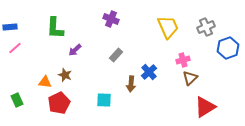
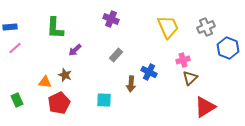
blue hexagon: rotated 20 degrees counterclockwise
blue cross: rotated 21 degrees counterclockwise
